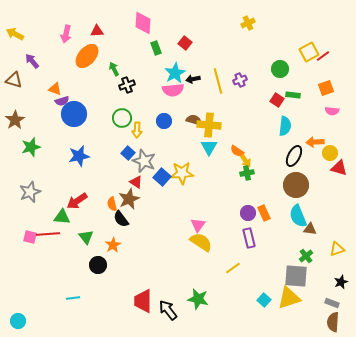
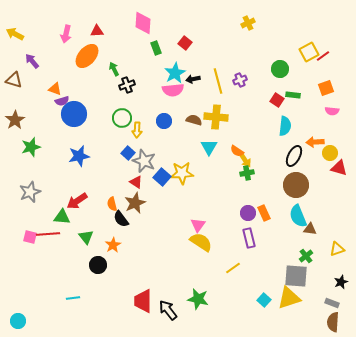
yellow cross at (209, 125): moved 7 px right, 8 px up
brown star at (129, 199): moved 6 px right, 4 px down
